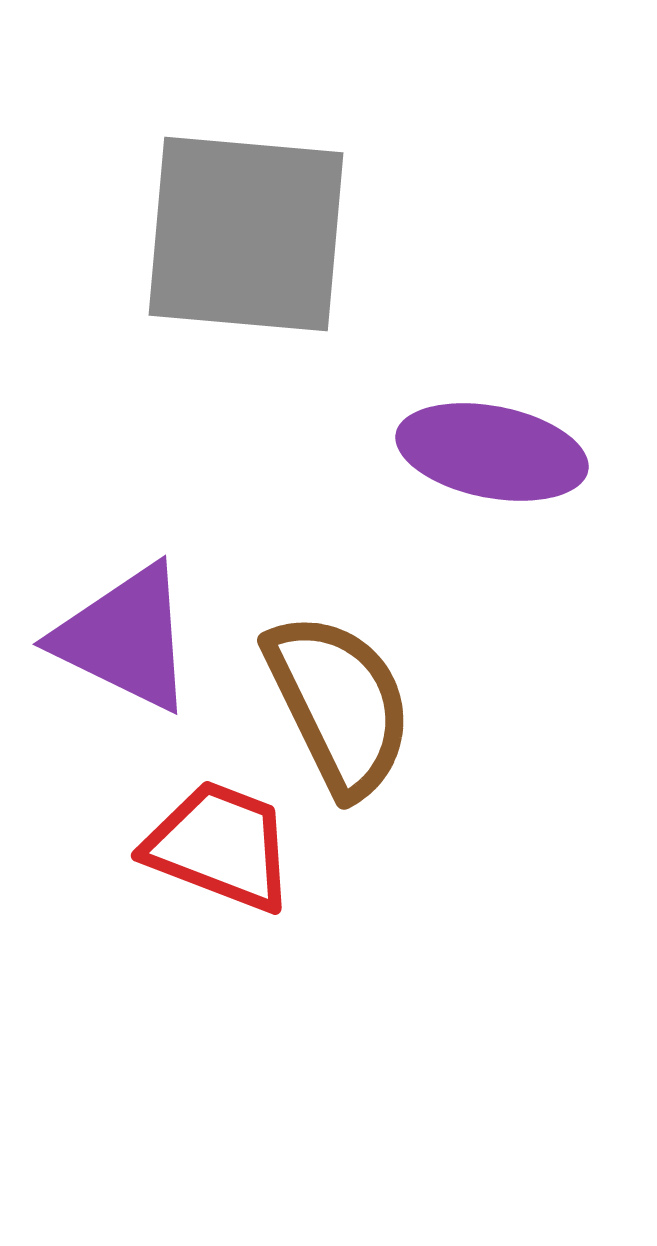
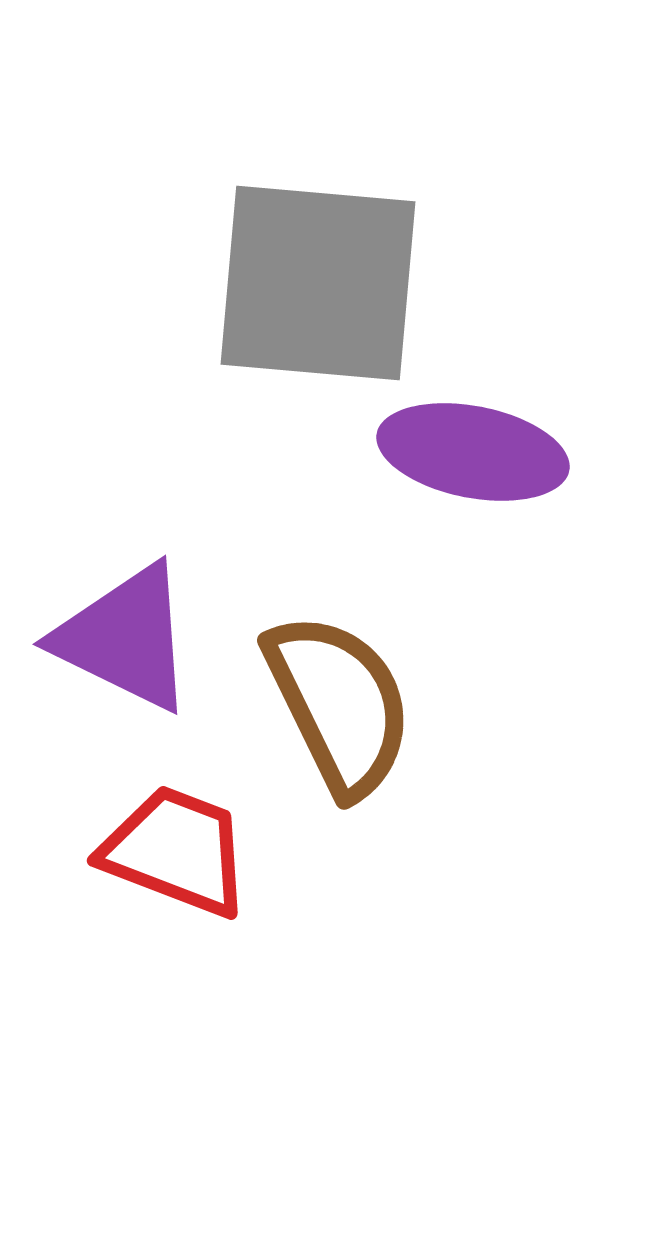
gray square: moved 72 px right, 49 px down
purple ellipse: moved 19 px left
red trapezoid: moved 44 px left, 5 px down
